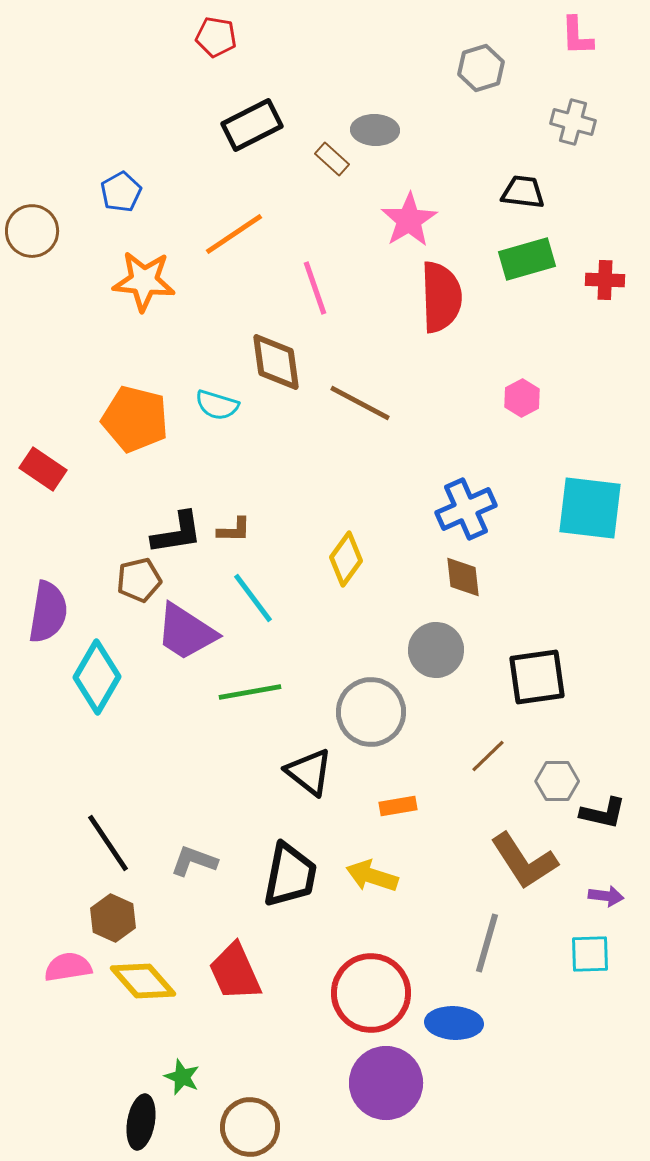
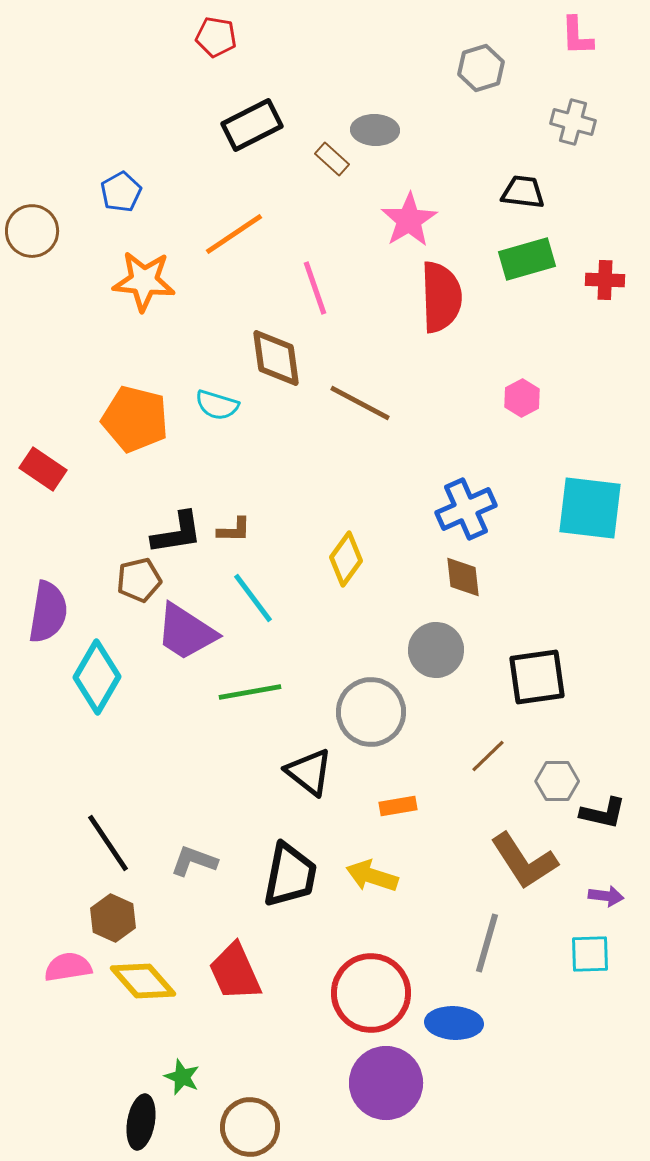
brown diamond at (276, 362): moved 4 px up
